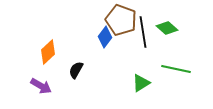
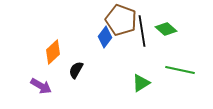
green diamond: moved 1 px left, 1 px down
black line: moved 1 px left, 1 px up
orange diamond: moved 5 px right
green line: moved 4 px right, 1 px down
